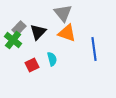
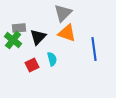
gray triangle: rotated 24 degrees clockwise
gray rectangle: rotated 40 degrees clockwise
black triangle: moved 5 px down
